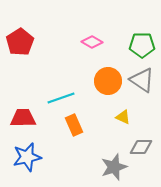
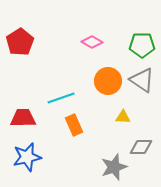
yellow triangle: rotated 21 degrees counterclockwise
